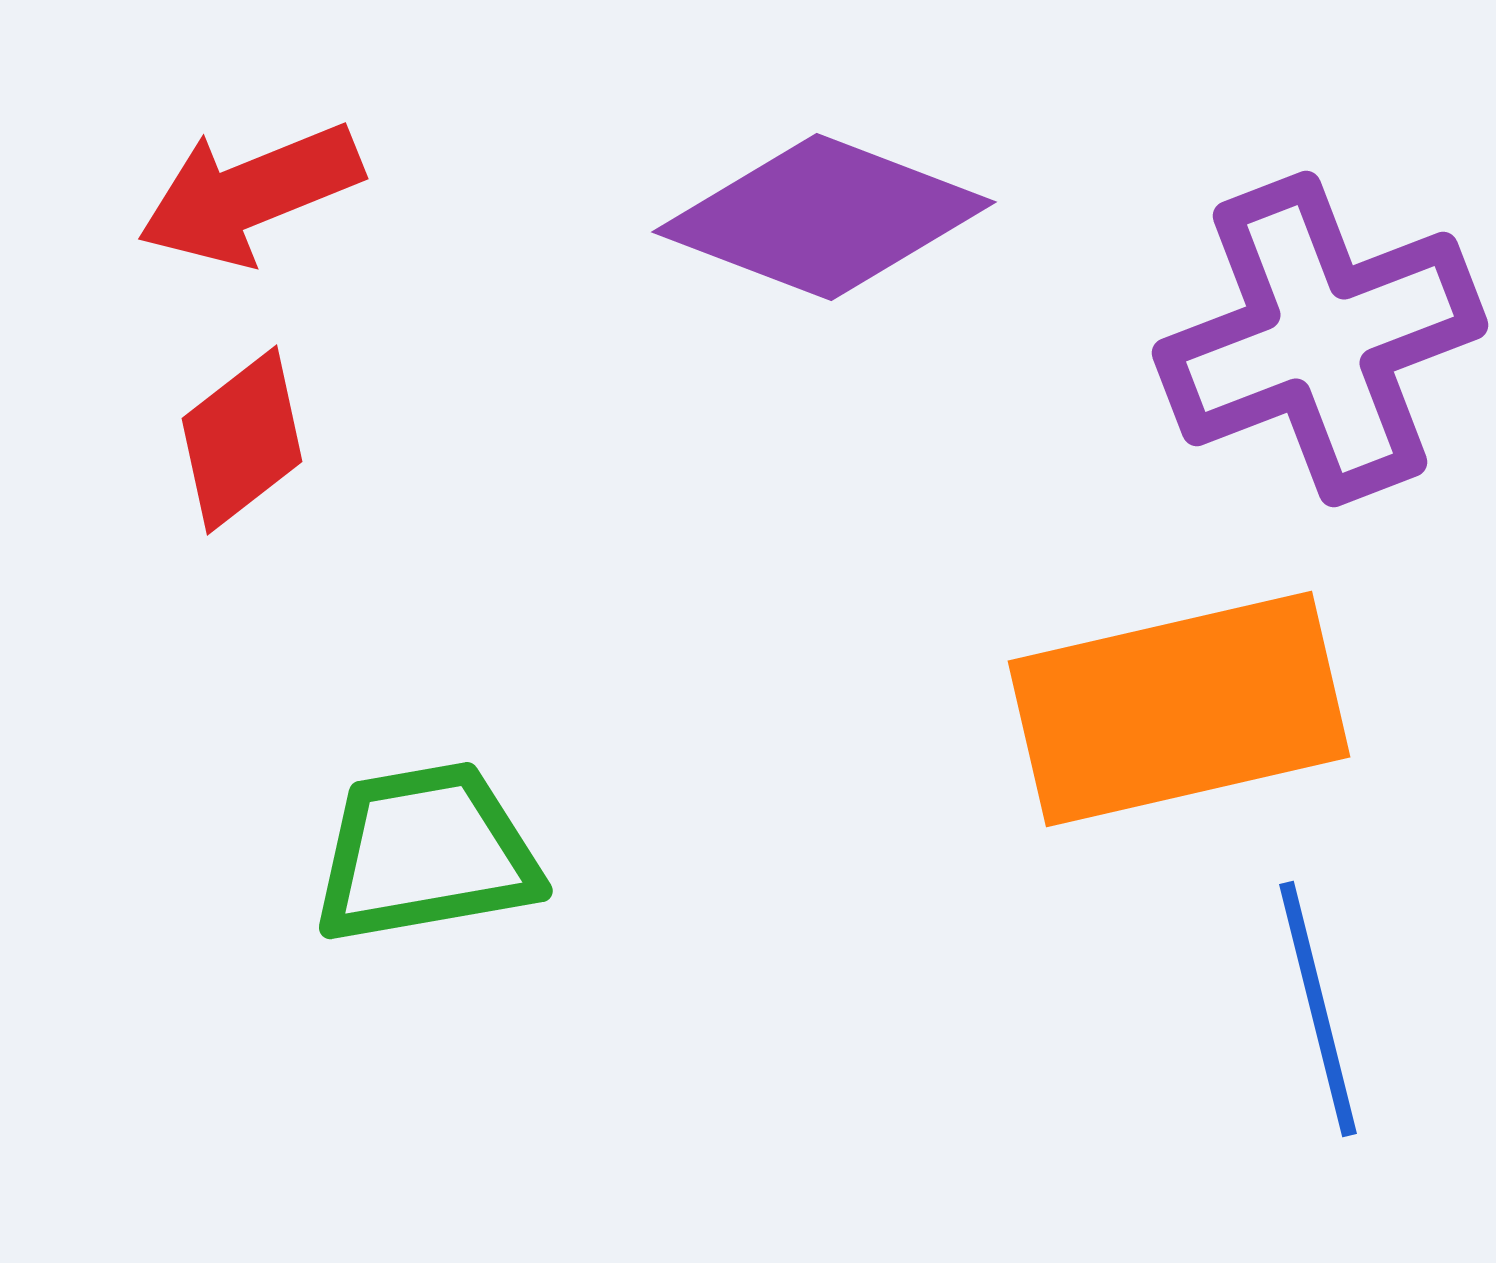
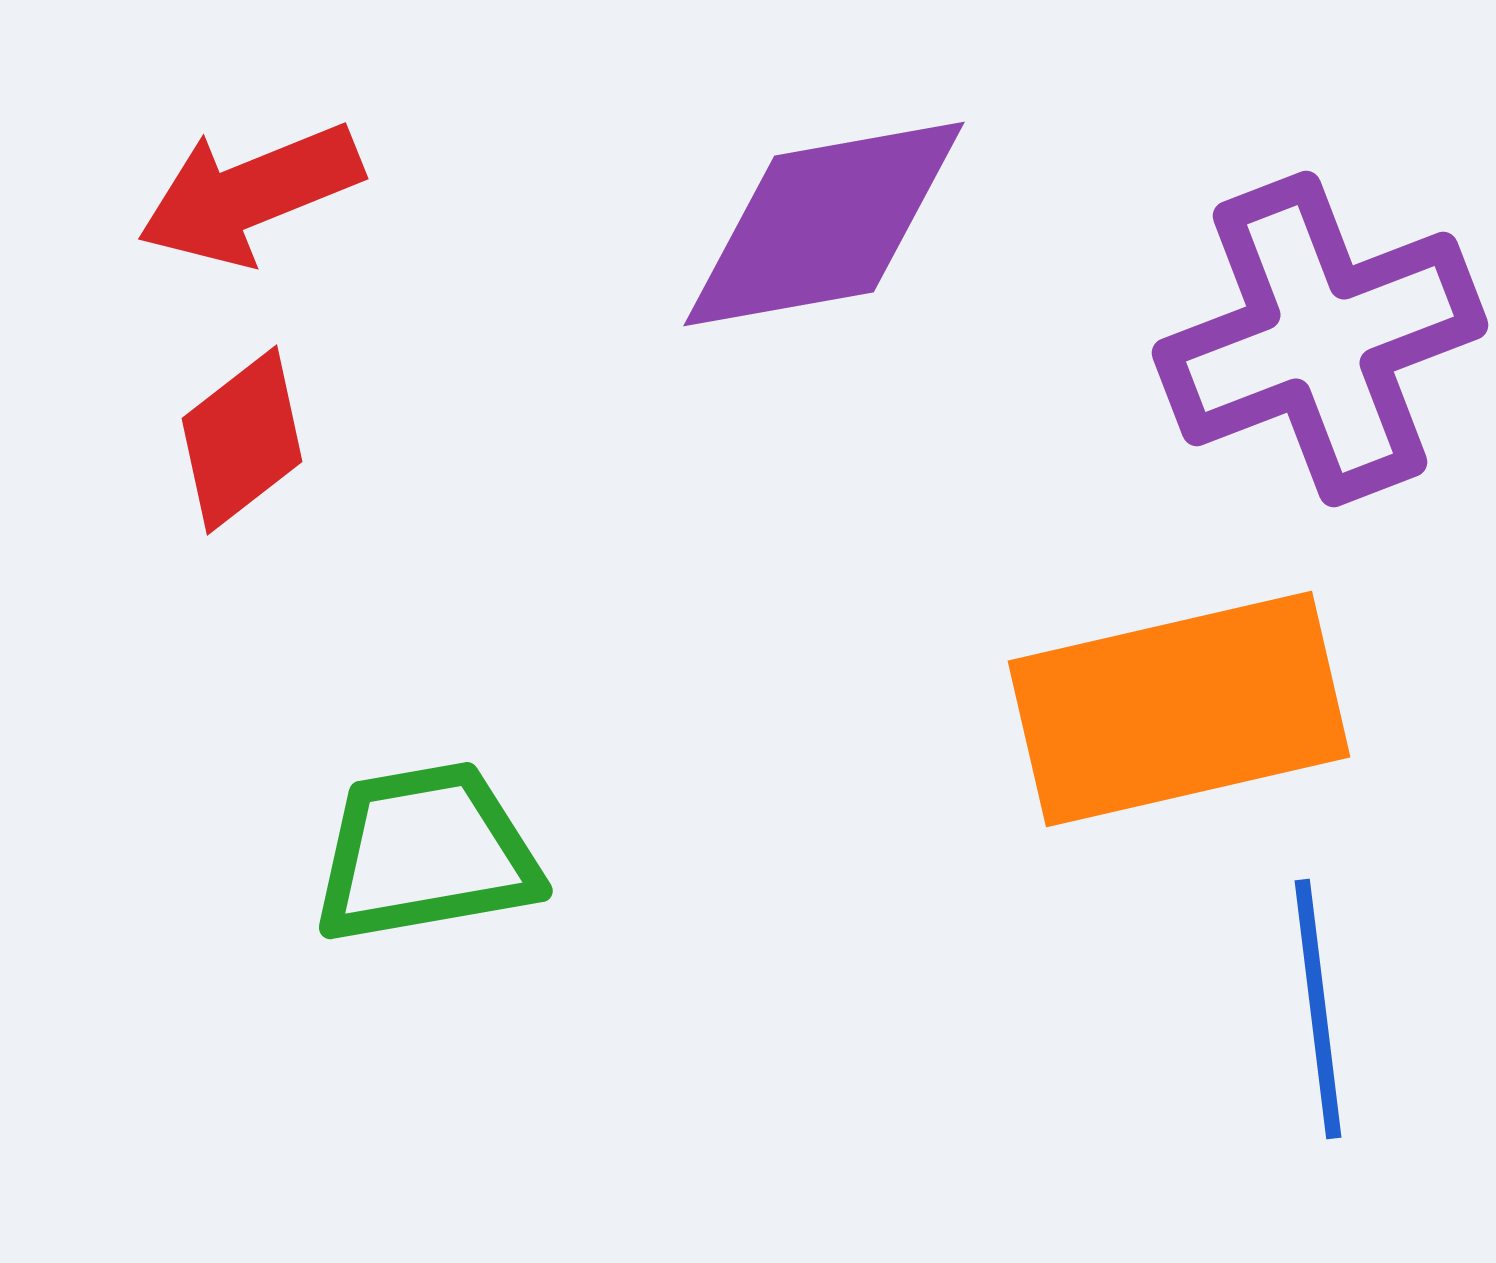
purple diamond: moved 7 px down; rotated 31 degrees counterclockwise
blue line: rotated 7 degrees clockwise
